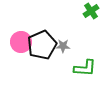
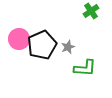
pink circle: moved 2 px left, 3 px up
gray star: moved 5 px right, 1 px down; rotated 24 degrees counterclockwise
